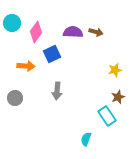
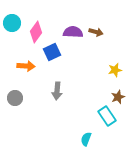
blue square: moved 2 px up
